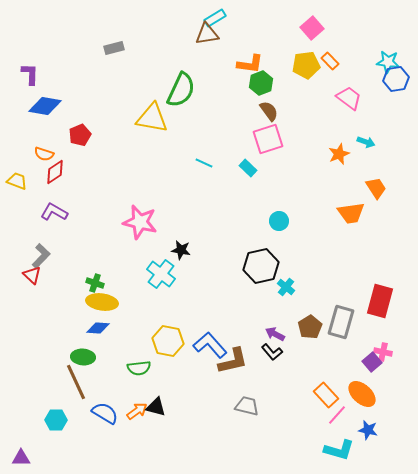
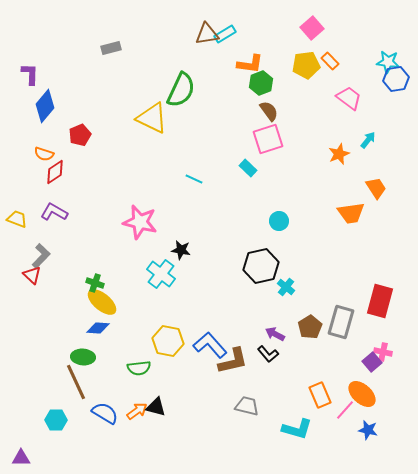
cyan rectangle at (215, 18): moved 10 px right, 16 px down
gray rectangle at (114, 48): moved 3 px left
blue diamond at (45, 106): rotated 60 degrees counterclockwise
yellow triangle at (152, 118): rotated 16 degrees clockwise
cyan arrow at (366, 142): moved 2 px right, 2 px up; rotated 72 degrees counterclockwise
cyan line at (204, 163): moved 10 px left, 16 px down
yellow trapezoid at (17, 181): moved 38 px down
yellow ellipse at (102, 302): rotated 32 degrees clockwise
black L-shape at (272, 352): moved 4 px left, 2 px down
orange rectangle at (326, 395): moved 6 px left; rotated 20 degrees clockwise
pink line at (337, 415): moved 8 px right, 5 px up
cyan L-shape at (339, 450): moved 42 px left, 21 px up
